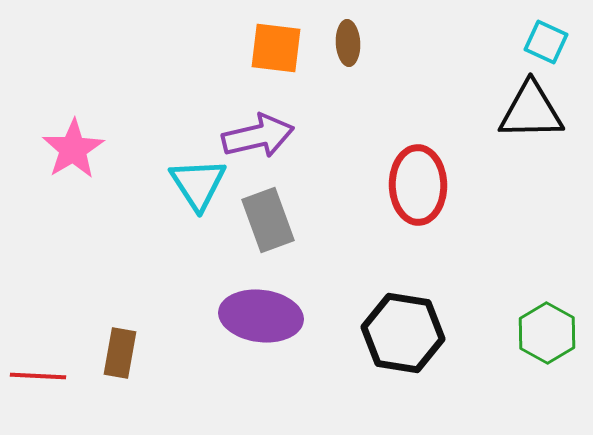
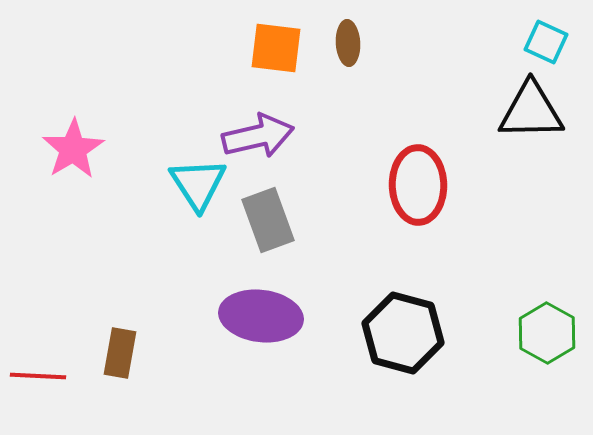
black hexagon: rotated 6 degrees clockwise
